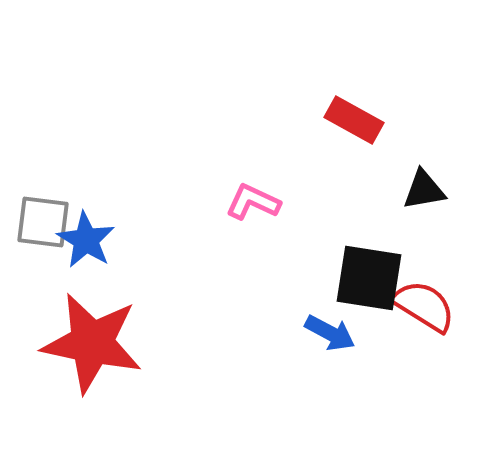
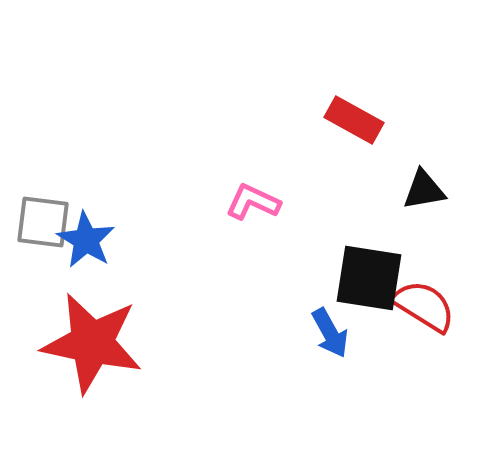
blue arrow: rotated 33 degrees clockwise
